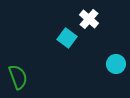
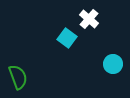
cyan circle: moved 3 px left
